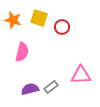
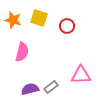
red circle: moved 5 px right, 1 px up
